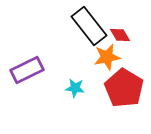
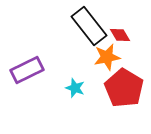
cyan star: rotated 12 degrees clockwise
